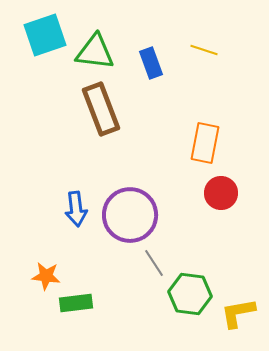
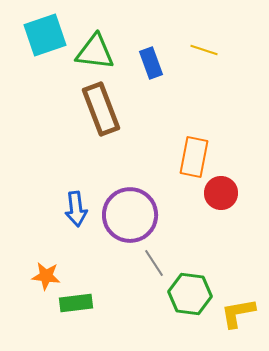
orange rectangle: moved 11 px left, 14 px down
